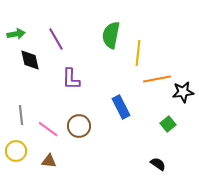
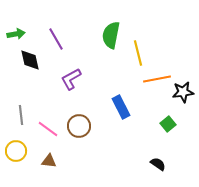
yellow line: rotated 20 degrees counterclockwise
purple L-shape: rotated 60 degrees clockwise
